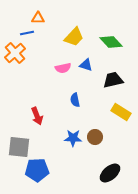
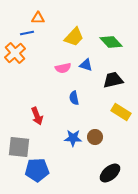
blue semicircle: moved 1 px left, 2 px up
